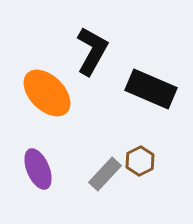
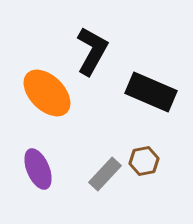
black rectangle: moved 3 px down
brown hexagon: moved 4 px right; rotated 16 degrees clockwise
